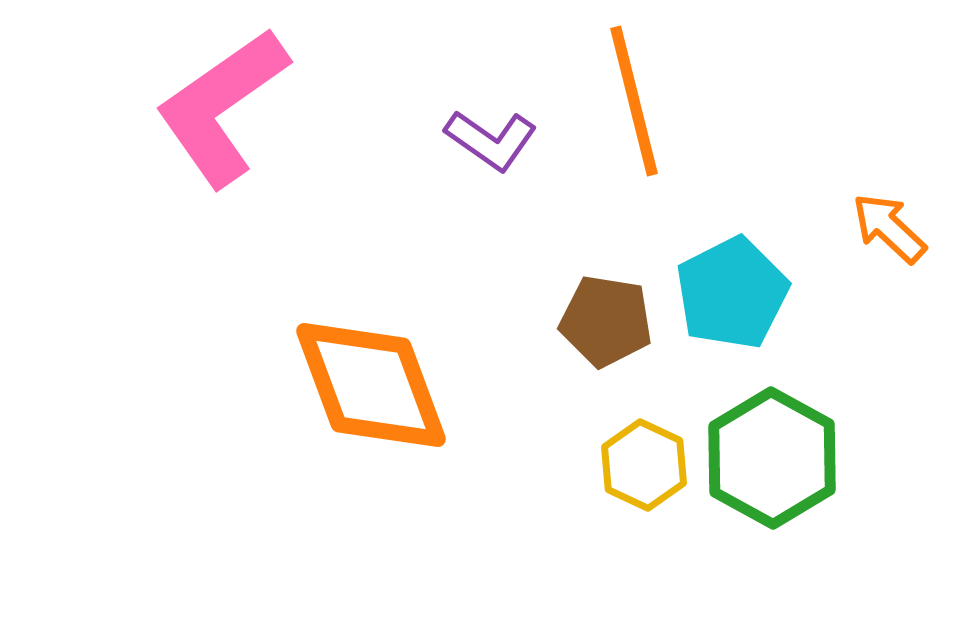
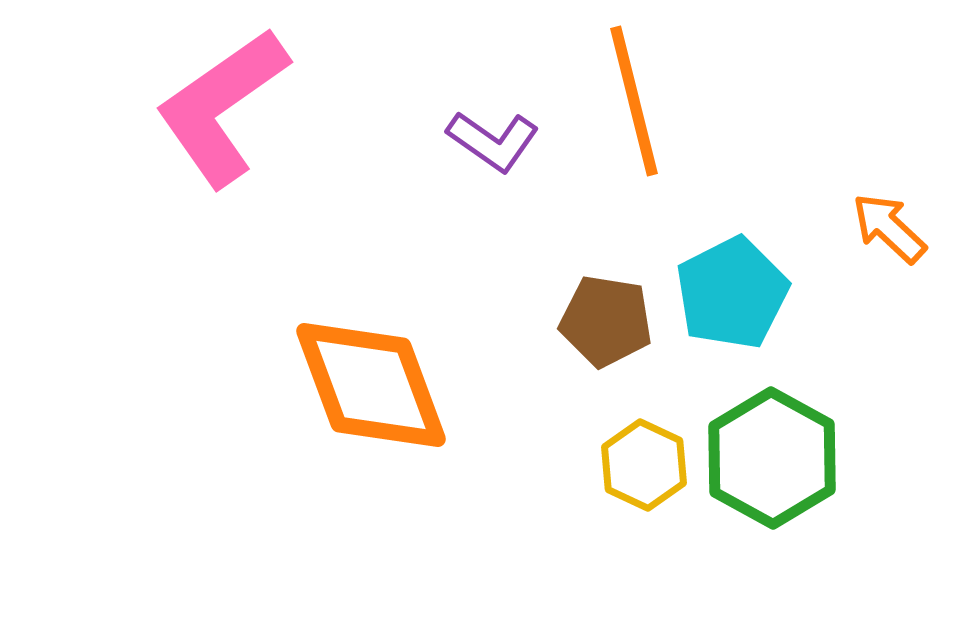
purple L-shape: moved 2 px right, 1 px down
